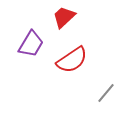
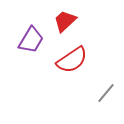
red trapezoid: moved 1 px right, 4 px down
purple trapezoid: moved 4 px up
